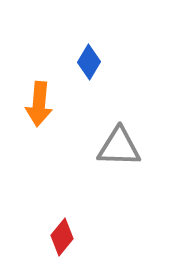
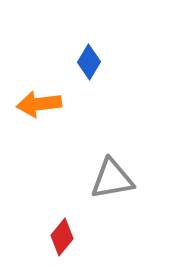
orange arrow: rotated 78 degrees clockwise
gray triangle: moved 7 px left, 32 px down; rotated 12 degrees counterclockwise
